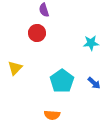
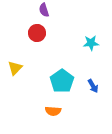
blue arrow: moved 1 px left, 3 px down; rotated 16 degrees clockwise
orange semicircle: moved 1 px right, 4 px up
